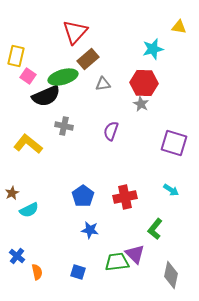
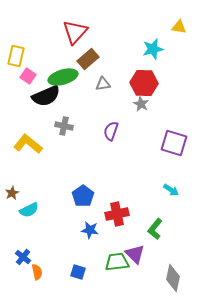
red cross: moved 8 px left, 17 px down
blue cross: moved 6 px right, 1 px down
gray diamond: moved 2 px right, 3 px down
